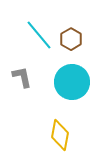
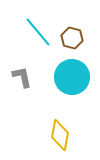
cyan line: moved 1 px left, 3 px up
brown hexagon: moved 1 px right, 1 px up; rotated 15 degrees counterclockwise
cyan circle: moved 5 px up
